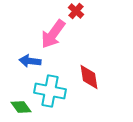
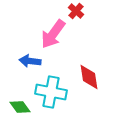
cyan cross: moved 1 px right, 1 px down
green diamond: moved 1 px left
